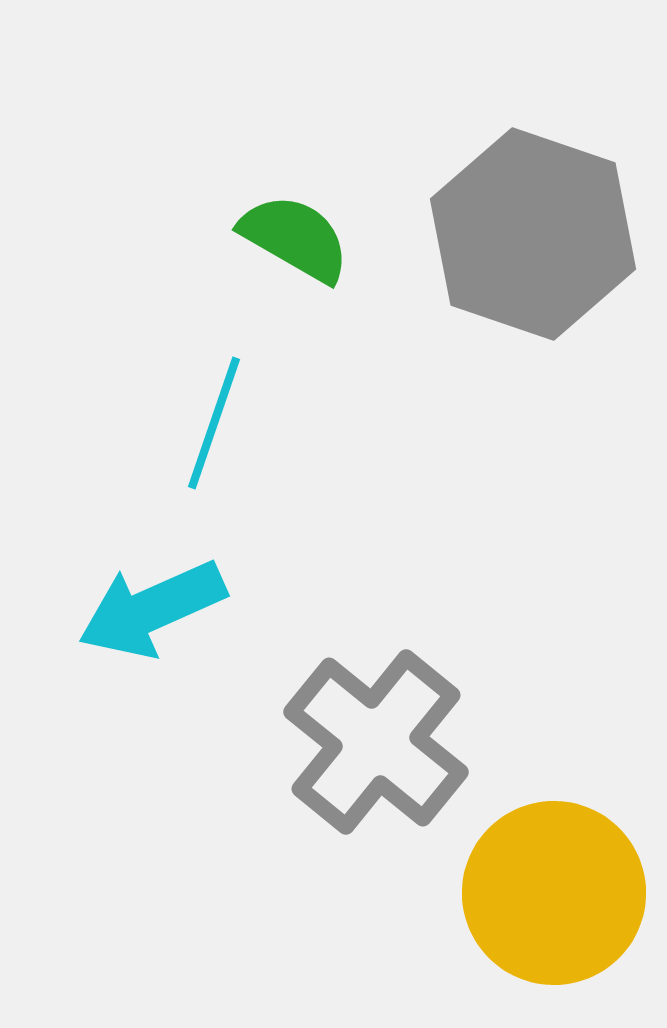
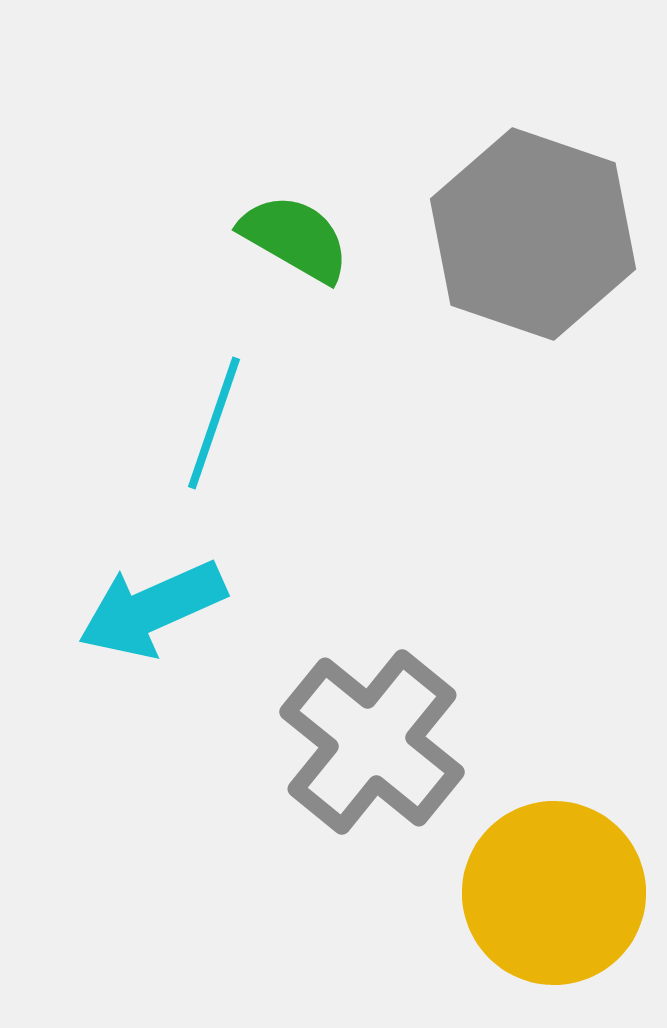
gray cross: moved 4 px left
